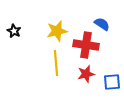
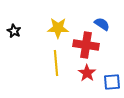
yellow star: moved 1 px right, 3 px up; rotated 15 degrees clockwise
red star: moved 1 px right, 1 px up; rotated 24 degrees counterclockwise
